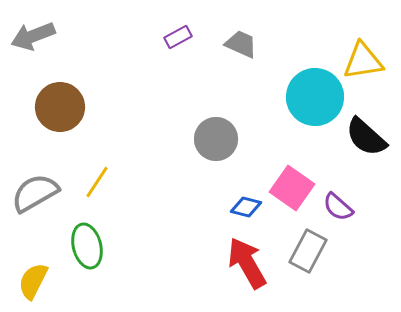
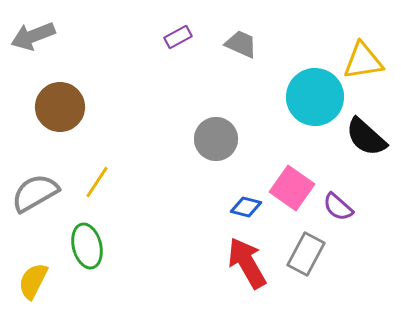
gray rectangle: moved 2 px left, 3 px down
